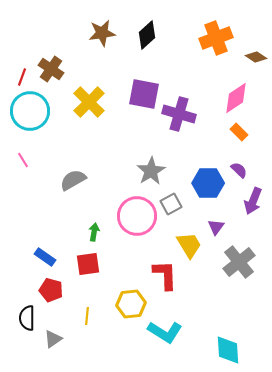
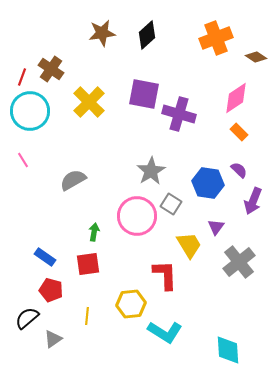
blue hexagon: rotated 8 degrees clockwise
gray square: rotated 30 degrees counterclockwise
black semicircle: rotated 50 degrees clockwise
